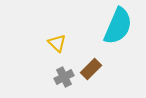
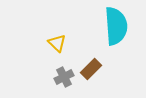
cyan semicircle: moved 2 px left; rotated 27 degrees counterclockwise
